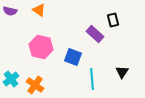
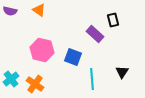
pink hexagon: moved 1 px right, 3 px down
orange cross: moved 1 px up
